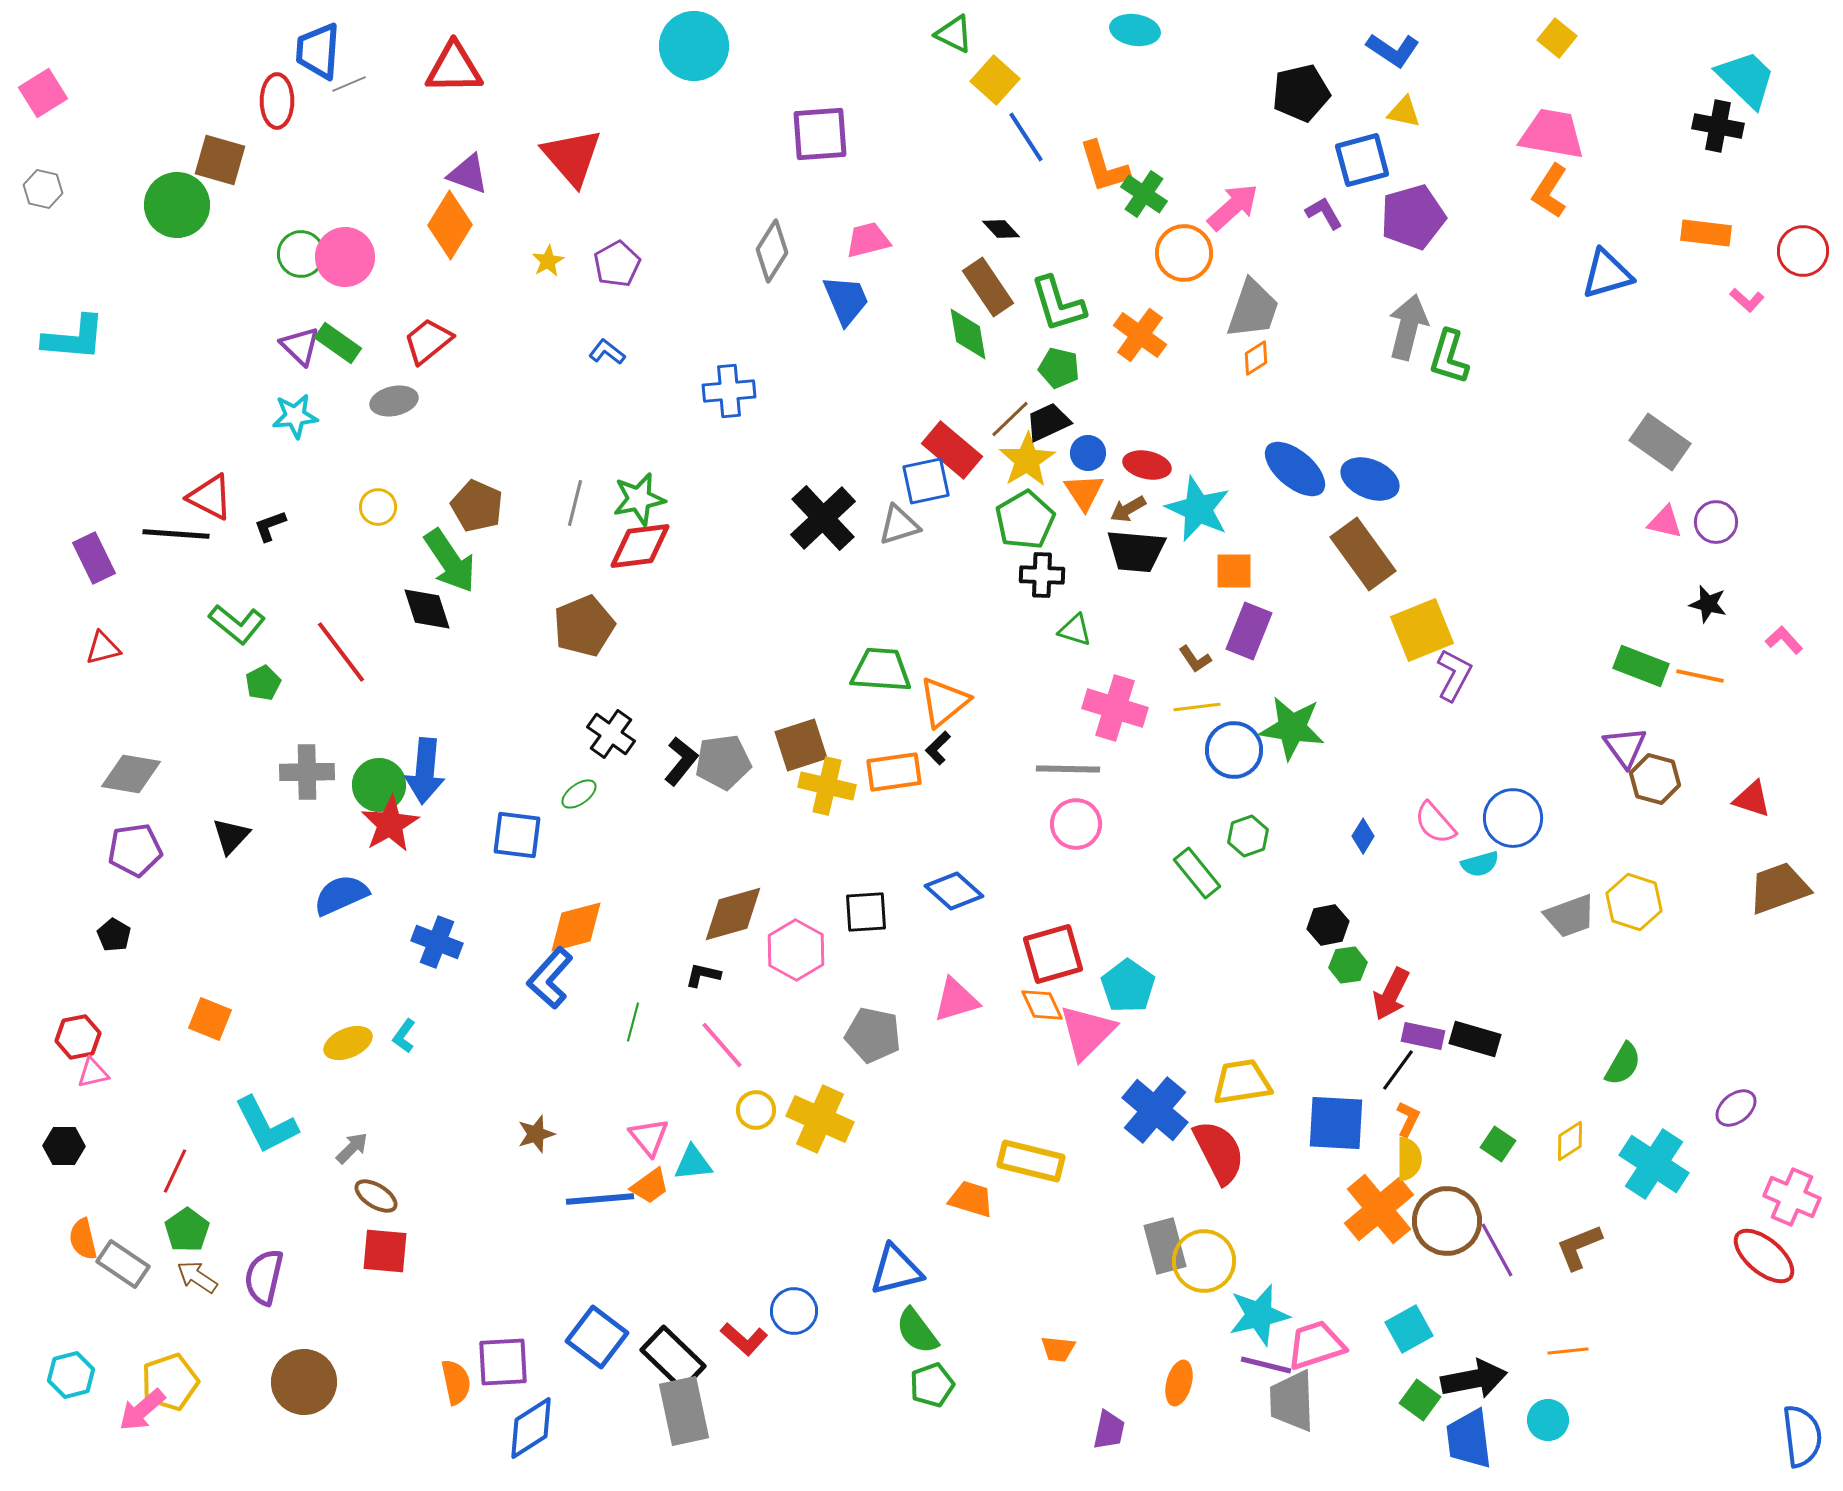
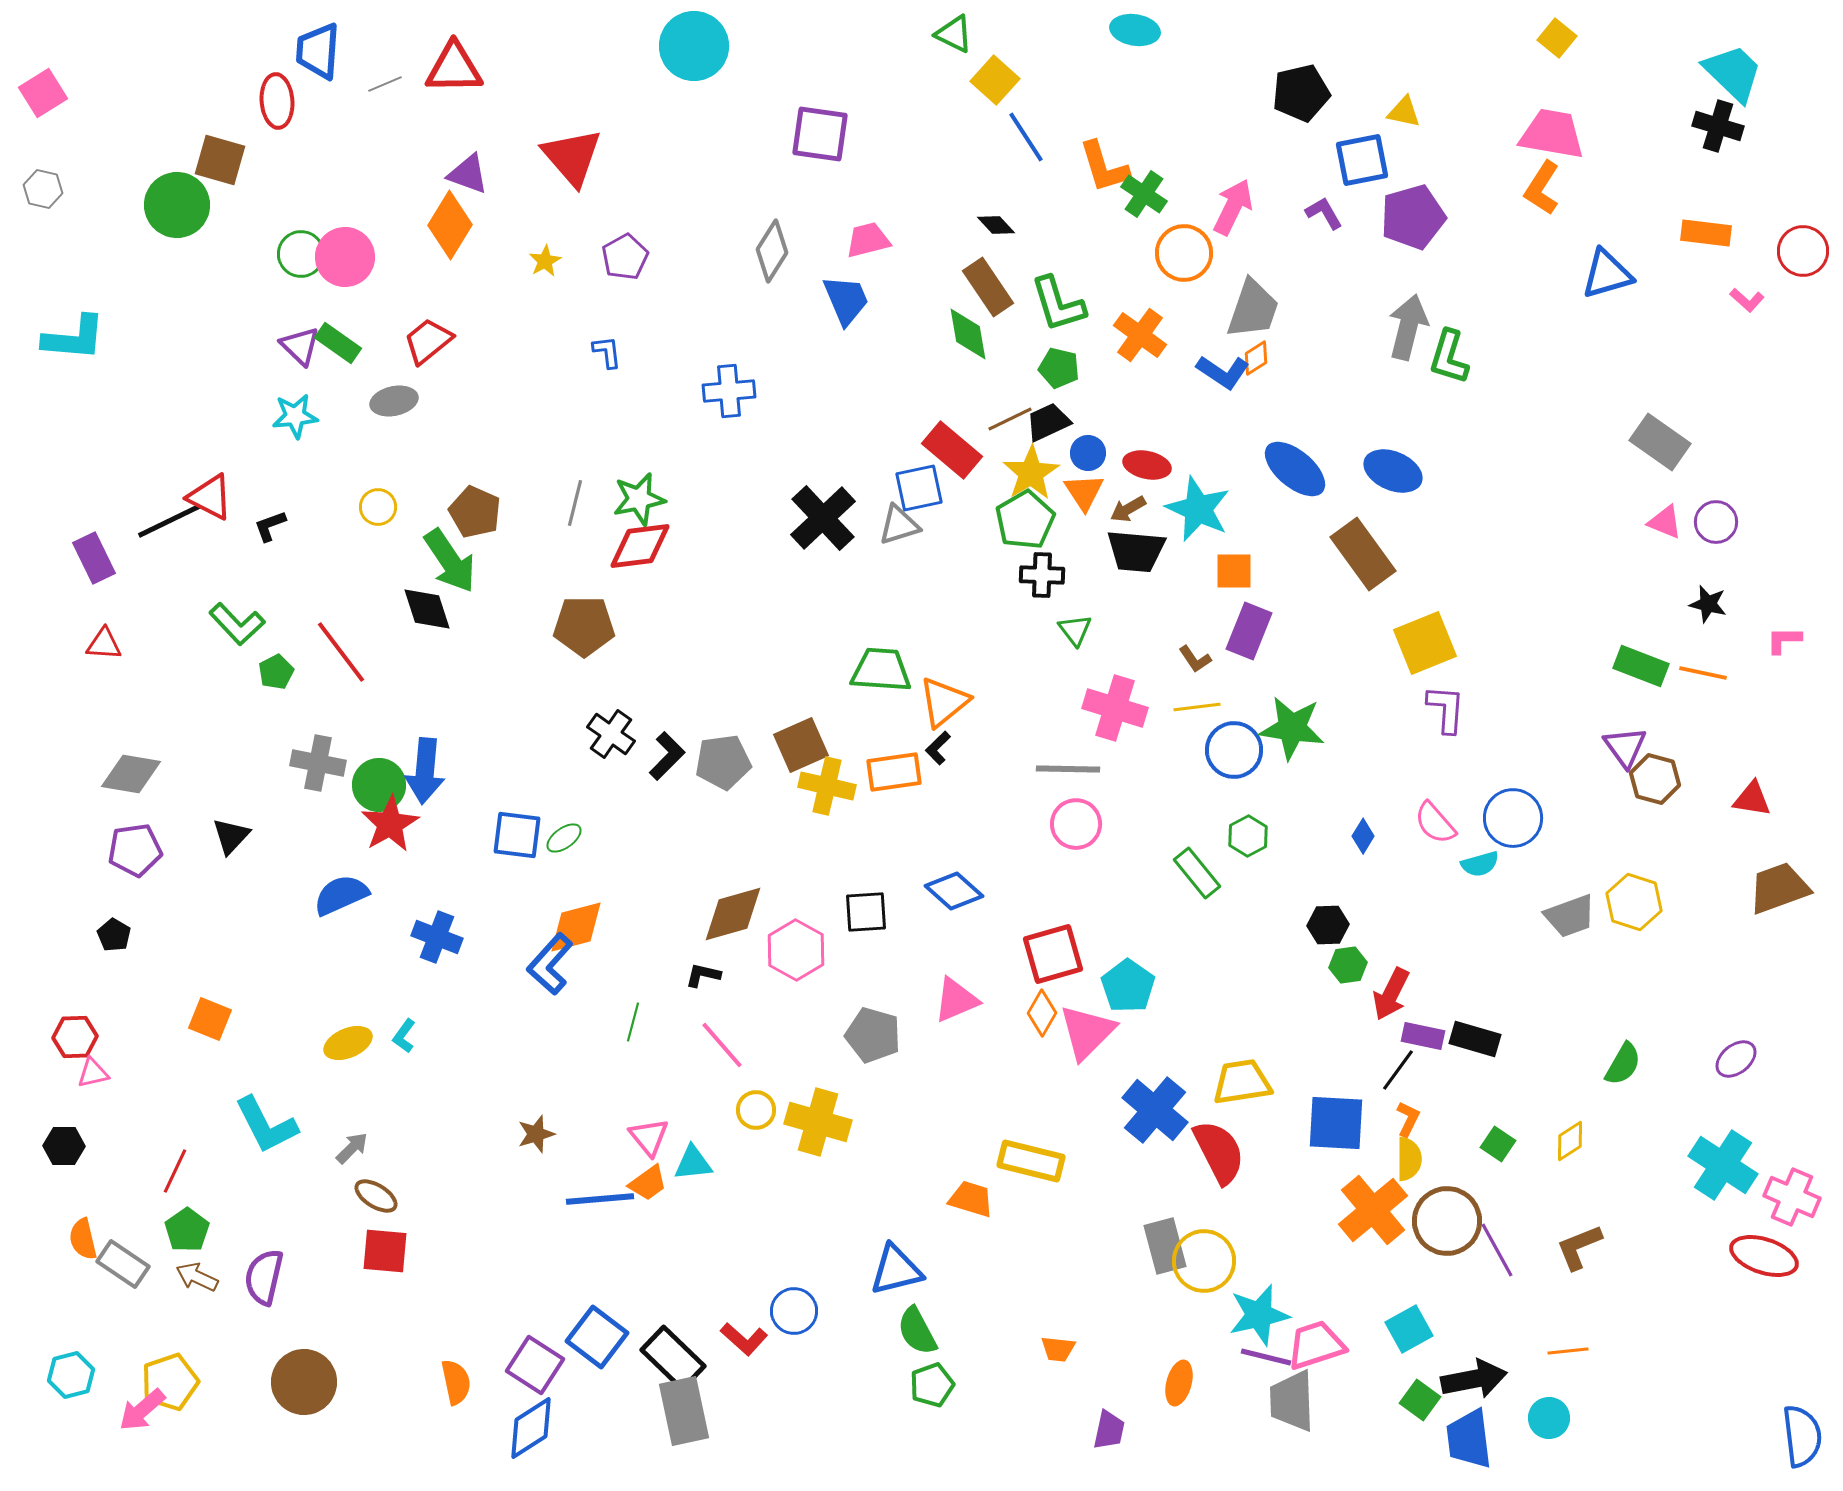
blue L-shape at (1393, 50): moved 170 px left, 322 px down
cyan trapezoid at (1746, 79): moved 13 px left, 6 px up
gray line at (349, 84): moved 36 px right
red ellipse at (277, 101): rotated 4 degrees counterclockwise
black cross at (1718, 126): rotated 6 degrees clockwise
purple square at (820, 134): rotated 12 degrees clockwise
blue square at (1362, 160): rotated 4 degrees clockwise
orange L-shape at (1550, 191): moved 8 px left, 3 px up
pink arrow at (1233, 207): rotated 22 degrees counterclockwise
black diamond at (1001, 229): moved 5 px left, 4 px up
yellow star at (548, 261): moved 3 px left
purple pentagon at (617, 264): moved 8 px right, 7 px up
blue L-shape at (607, 352): rotated 45 degrees clockwise
brown line at (1010, 419): rotated 18 degrees clockwise
yellow star at (1027, 460): moved 4 px right, 13 px down
blue ellipse at (1370, 479): moved 23 px right, 8 px up
blue square at (926, 481): moved 7 px left, 7 px down
brown pentagon at (477, 506): moved 2 px left, 6 px down
pink triangle at (1665, 522): rotated 9 degrees clockwise
black line at (176, 534): moved 7 px left, 13 px up; rotated 30 degrees counterclockwise
green L-shape at (237, 624): rotated 8 degrees clockwise
brown pentagon at (584, 626): rotated 22 degrees clockwise
green triangle at (1075, 630): rotated 36 degrees clockwise
yellow square at (1422, 630): moved 3 px right, 13 px down
pink L-shape at (1784, 640): rotated 48 degrees counterclockwise
red triangle at (103, 648): moved 1 px right, 4 px up; rotated 18 degrees clockwise
purple L-shape at (1454, 675): moved 8 px left, 34 px down; rotated 24 degrees counterclockwise
orange line at (1700, 676): moved 3 px right, 3 px up
green pentagon at (263, 683): moved 13 px right, 11 px up
brown square at (801, 745): rotated 6 degrees counterclockwise
black L-shape at (681, 761): moved 14 px left, 5 px up; rotated 6 degrees clockwise
gray cross at (307, 772): moved 11 px right, 9 px up; rotated 12 degrees clockwise
green ellipse at (579, 794): moved 15 px left, 44 px down
red triangle at (1752, 799): rotated 9 degrees counterclockwise
green hexagon at (1248, 836): rotated 9 degrees counterclockwise
black hexagon at (1328, 925): rotated 9 degrees clockwise
blue cross at (437, 942): moved 5 px up
blue L-shape at (550, 978): moved 14 px up
pink triangle at (956, 1000): rotated 6 degrees counterclockwise
orange diamond at (1042, 1005): moved 8 px down; rotated 54 degrees clockwise
gray pentagon at (873, 1035): rotated 4 degrees clockwise
red hexagon at (78, 1037): moved 3 px left; rotated 9 degrees clockwise
purple ellipse at (1736, 1108): moved 49 px up
yellow cross at (820, 1119): moved 2 px left, 3 px down; rotated 8 degrees counterclockwise
cyan cross at (1654, 1164): moved 69 px right, 1 px down
orange trapezoid at (650, 1186): moved 2 px left, 3 px up
orange cross at (1379, 1209): moved 6 px left, 1 px down
red ellipse at (1764, 1256): rotated 22 degrees counterclockwise
brown arrow at (197, 1277): rotated 9 degrees counterclockwise
green semicircle at (917, 1331): rotated 9 degrees clockwise
purple square at (503, 1362): moved 32 px right, 3 px down; rotated 36 degrees clockwise
purple line at (1266, 1365): moved 8 px up
cyan circle at (1548, 1420): moved 1 px right, 2 px up
